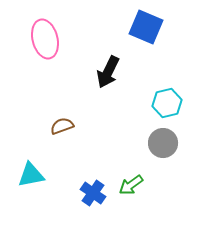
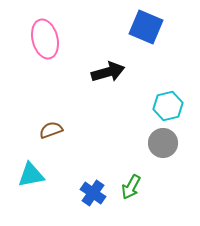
black arrow: rotated 132 degrees counterclockwise
cyan hexagon: moved 1 px right, 3 px down
brown semicircle: moved 11 px left, 4 px down
green arrow: moved 2 px down; rotated 25 degrees counterclockwise
